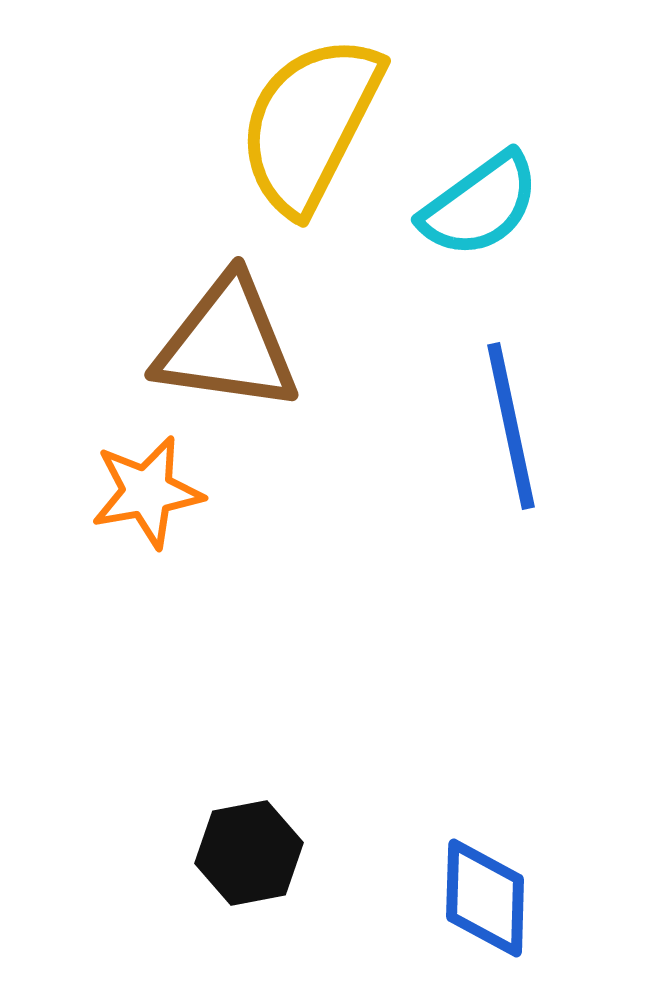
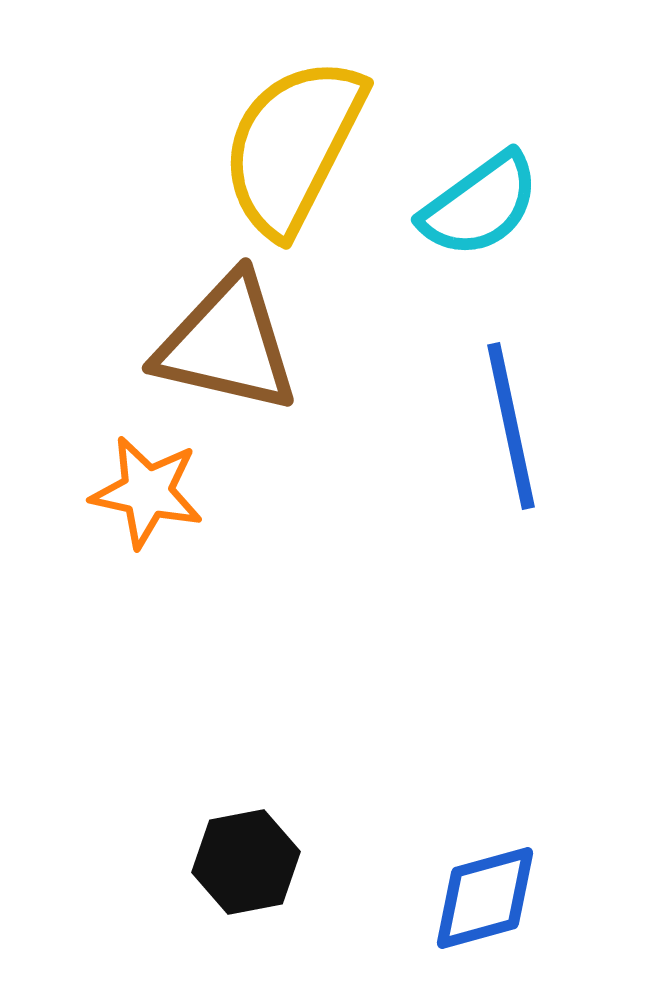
yellow semicircle: moved 17 px left, 22 px down
brown triangle: rotated 5 degrees clockwise
orange star: rotated 22 degrees clockwise
black hexagon: moved 3 px left, 9 px down
blue diamond: rotated 73 degrees clockwise
